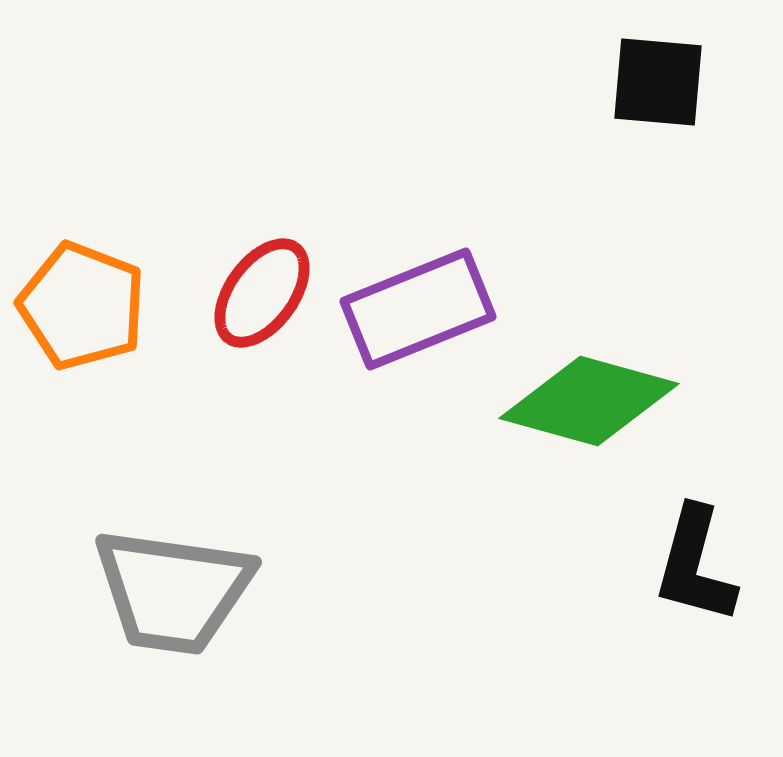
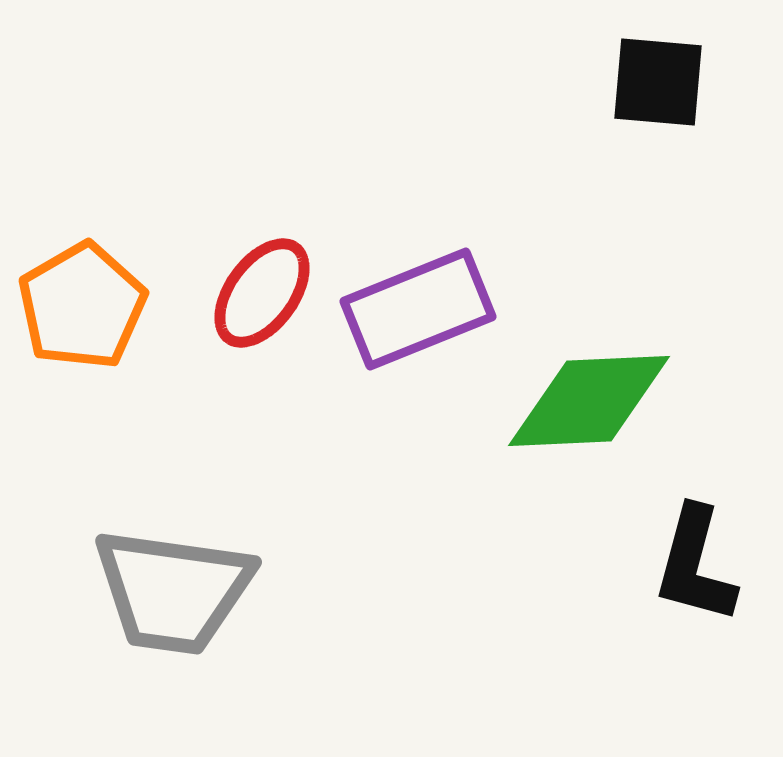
orange pentagon: rotated 21 degrees clockwise
green diamond: rotated 18 degrees counterclockwise
